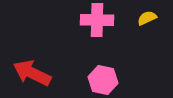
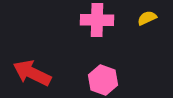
pink hexagon: rotated 8 degrees clockwise
